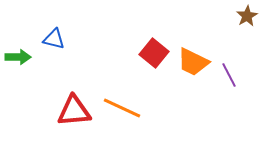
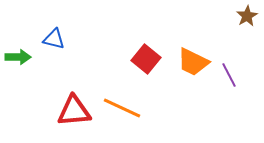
red square: moved 8 px left, 6 px down
